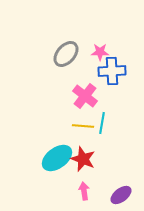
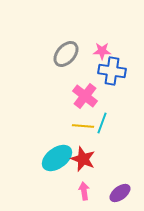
pink star: moved 2 px right, 1 px up
blue cross: rotated 12 degrees clockwise
cyan line: rotated 10 degrees clockwise
purple ellipse: moved 1 px left, 2 px up
